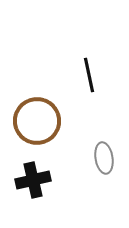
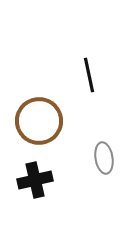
brown circle: moved 2 px right
black cross: moved 2 px right
